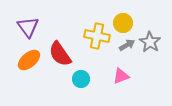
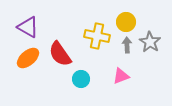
yellow circle: moved 3 px right, 1 px up
purple triangle: rotated 25 degrees counterclockwise
gray arrow: rotated 63 degrees counterclockwise
orange ellipse: moved 1 px left, 2 px up
